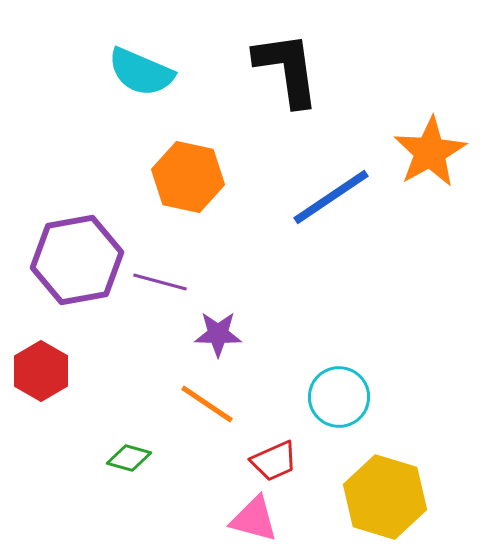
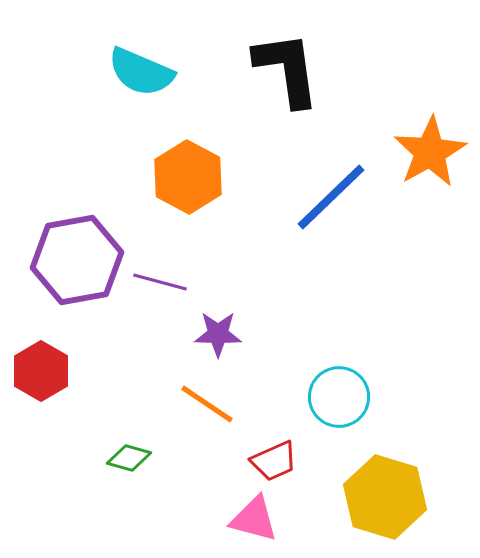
orange hexagon: rotated 16 degrees clockwise
blue line: rotated 10 degrees counterclockwise
